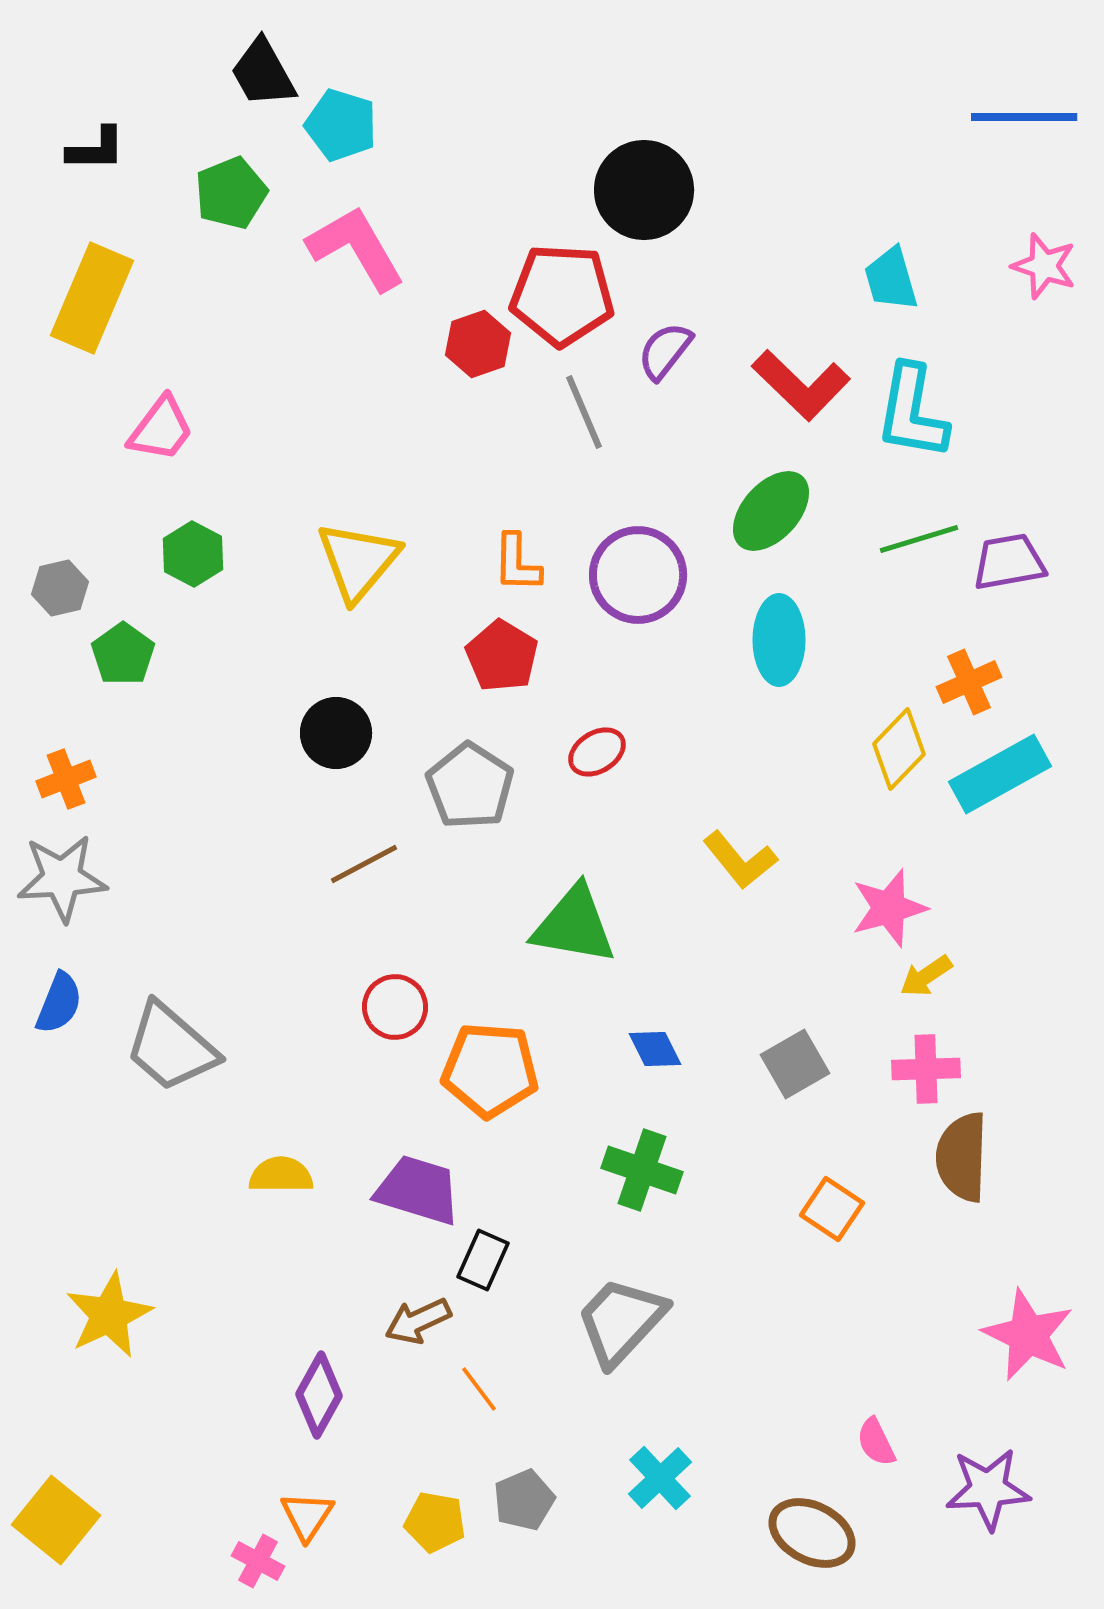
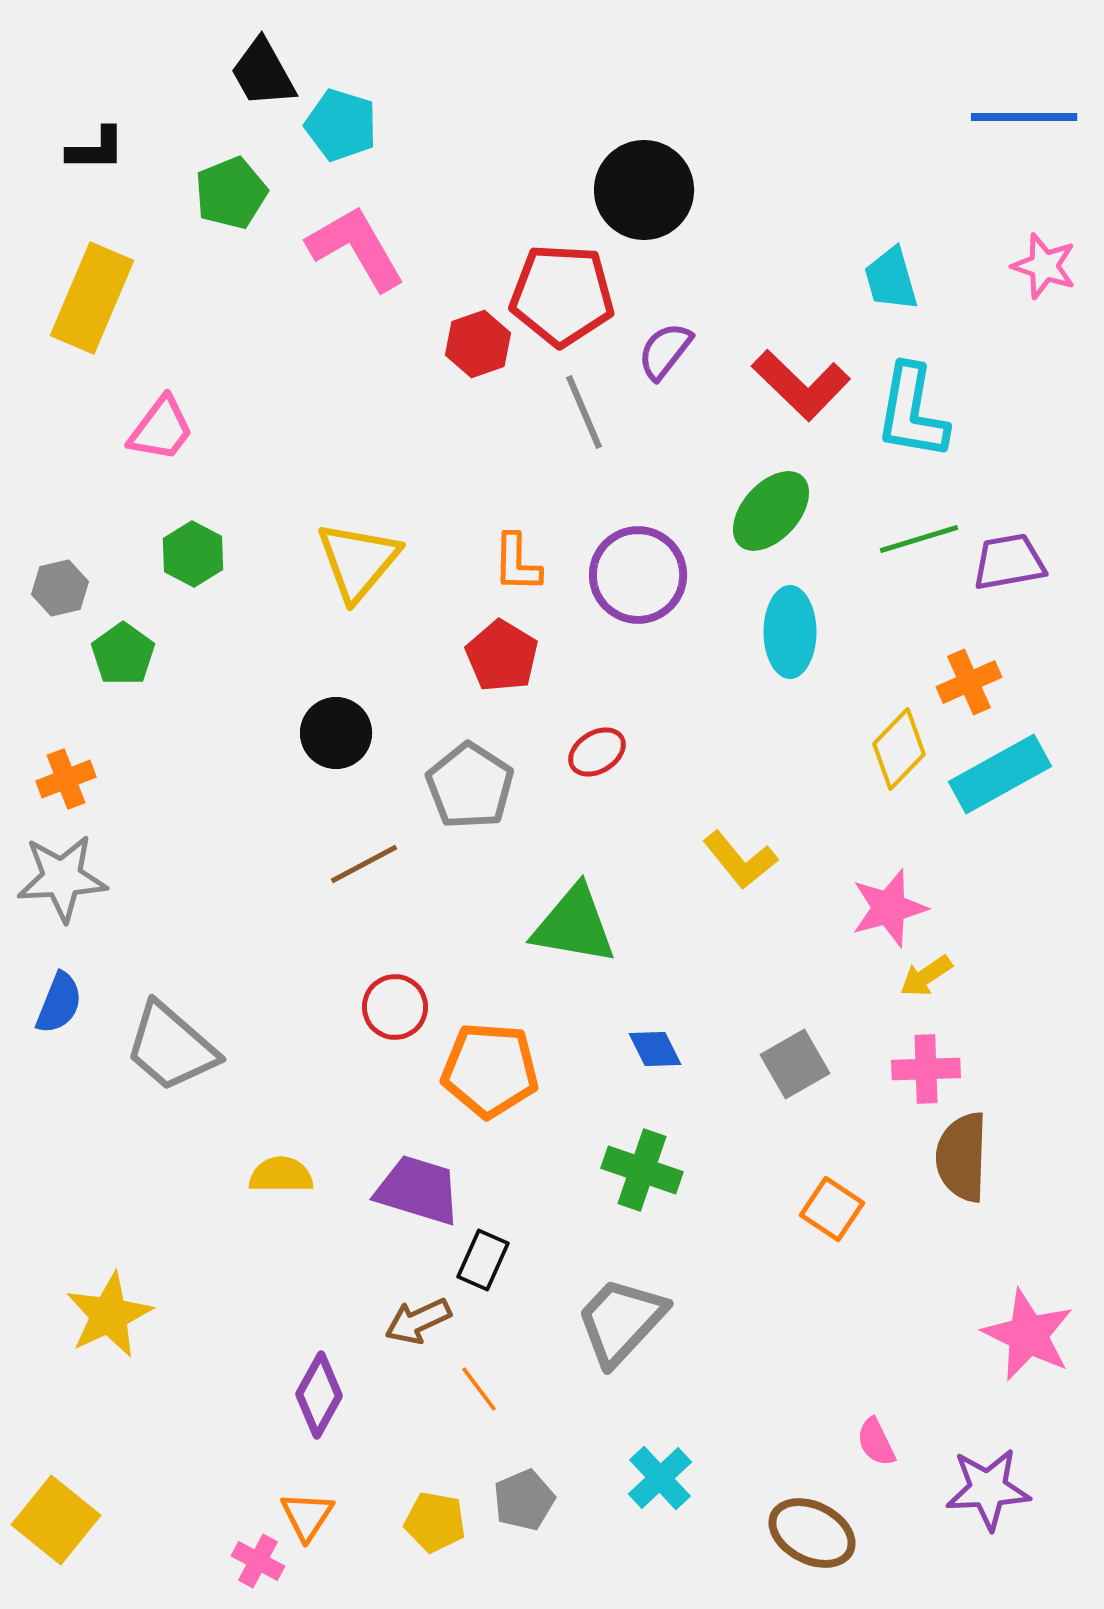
cyan ellipse at (779, 640): moved 11 px right, 8 px up
